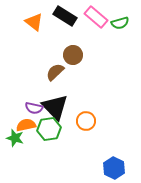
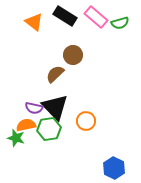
brown semicircle: moved 2 px down
green star: moved 1 px right
